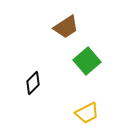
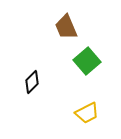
brown trapezoid: rotated 100 degrees clockwise
black diamond: moved 1 px left, 1 px up
